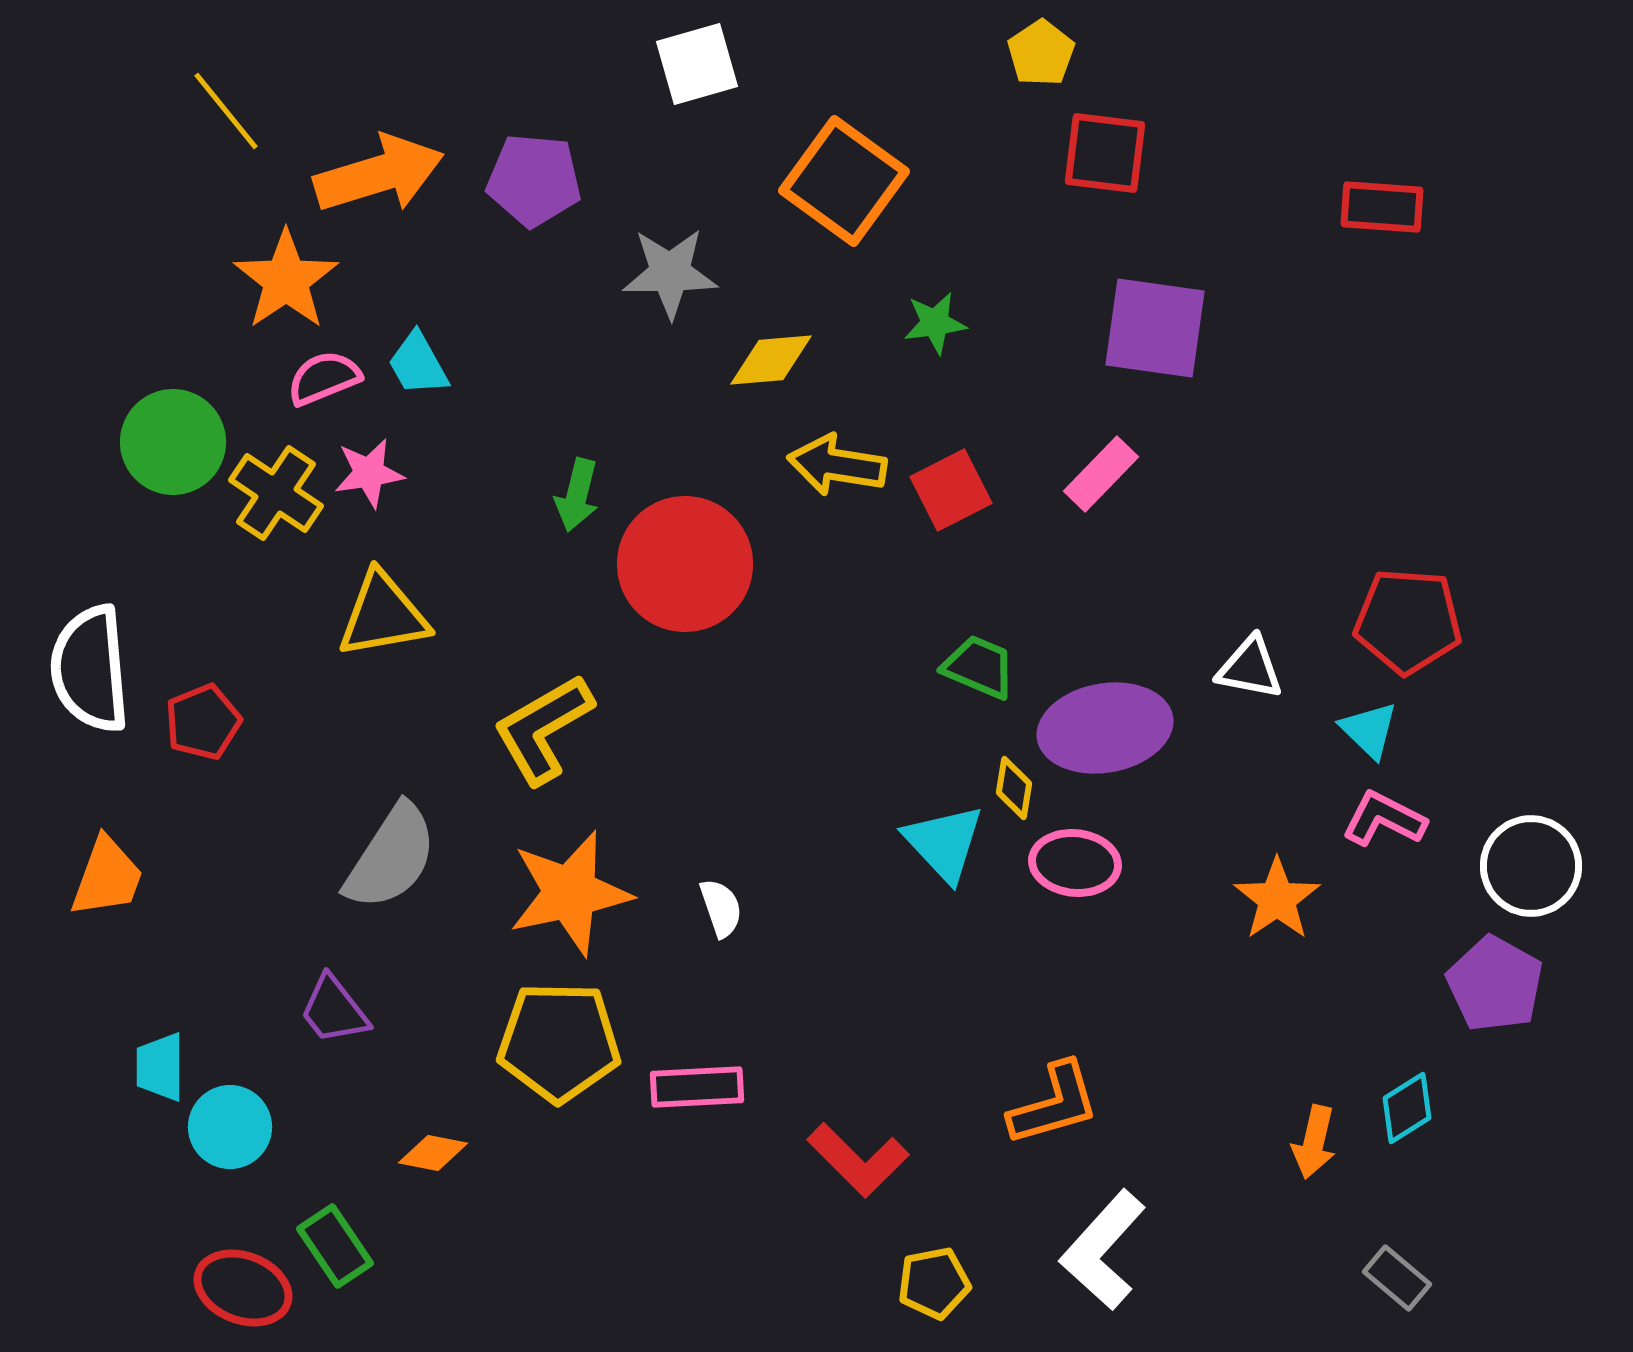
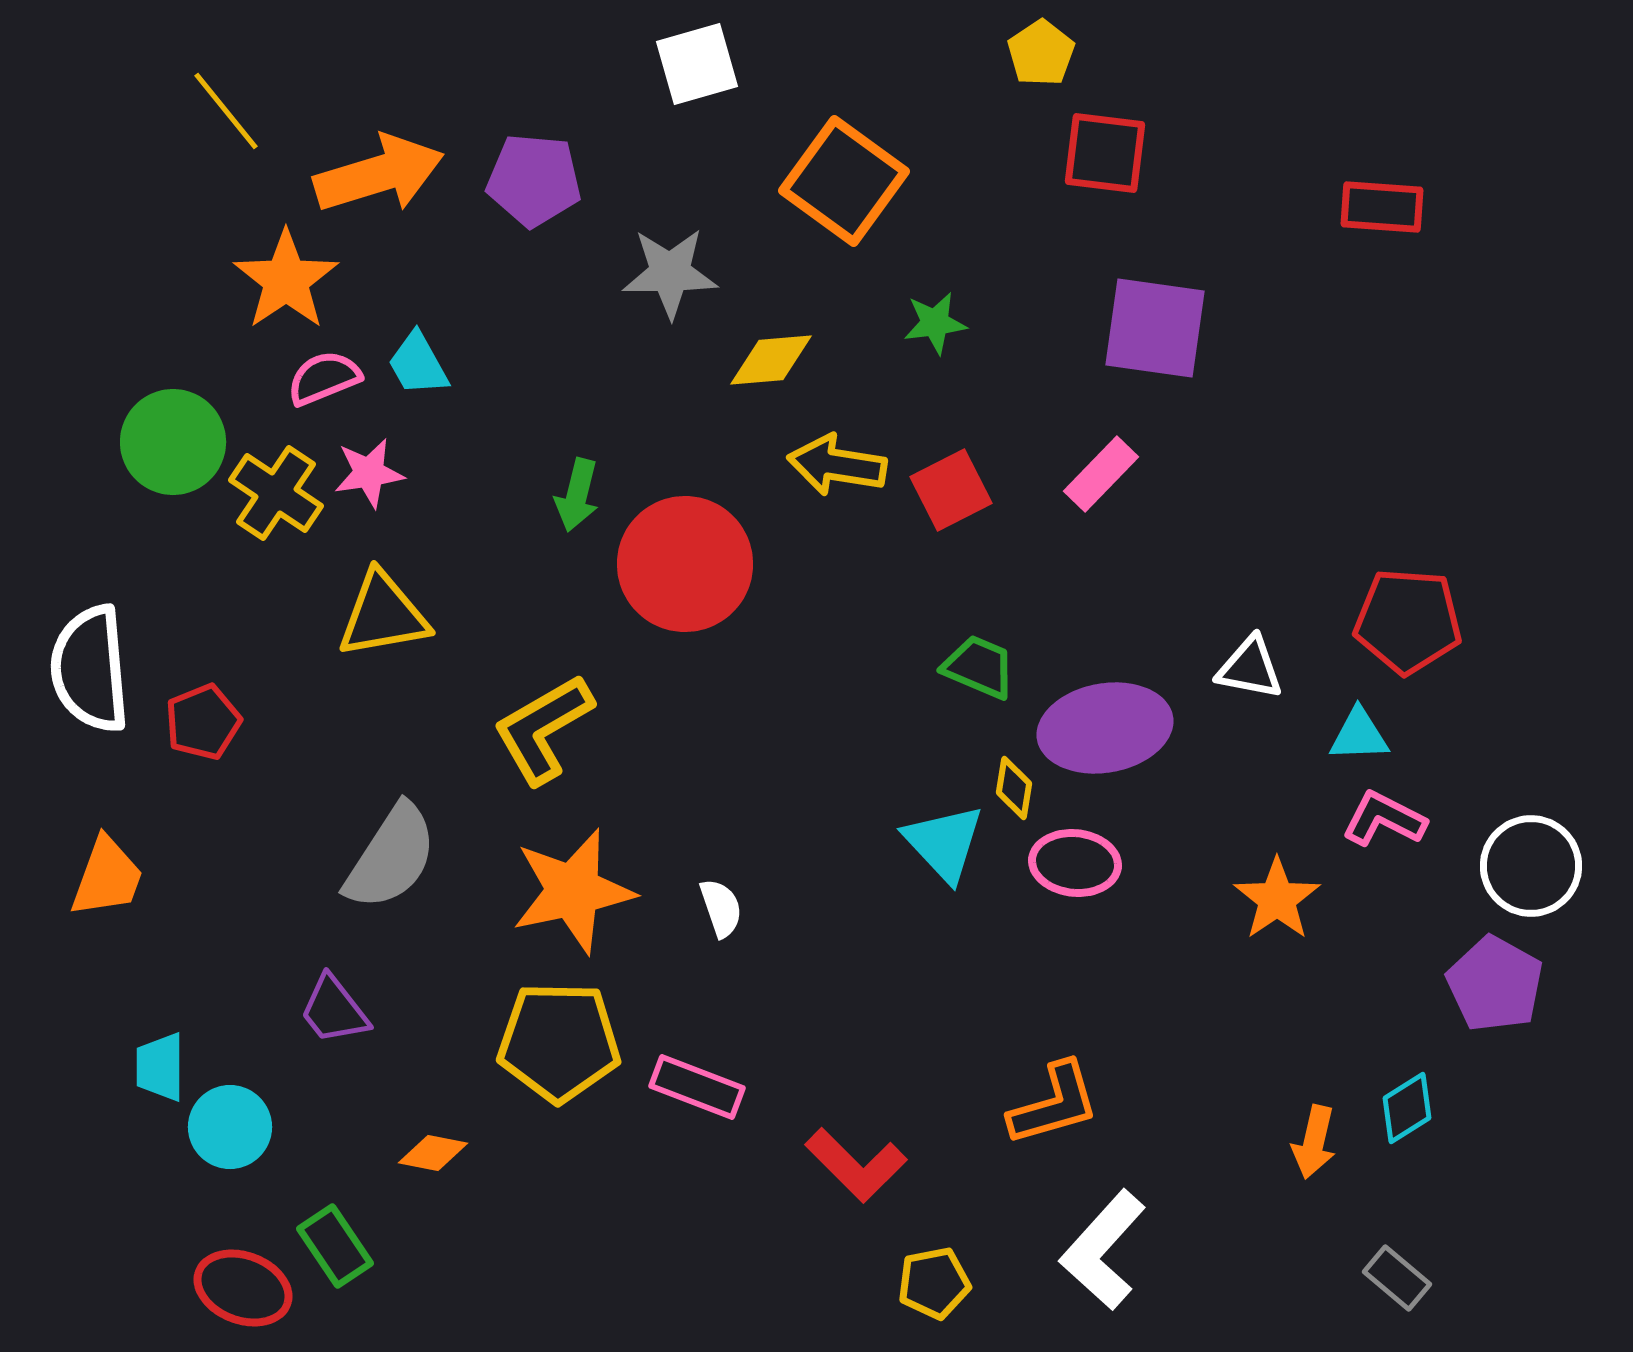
cyan triangle at (1369, 730): moved 10 px left, 5 px down; rotated 46 degrees counterclockwise
orange star at (570, 893): moved 3 px right, 2 px up
pink rectangle at (697, 1087): rotated 24 degrees clockwise
red L-shape at (858, 1160): moved 2 px left, 5 px down
